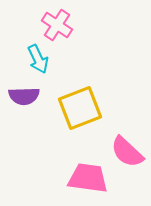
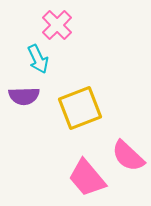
pink cross: rotated 12 degrees clockwise
pink semicircle: moved 1 px right, 4 px down
pink trapezoid: moved 1 px left; rotated 138 degrees counterclockwise
